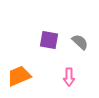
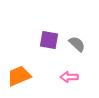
gray semicircle: moved 3 px left, 2 px down
pink arrow: rotated 90 degrees clockwise
